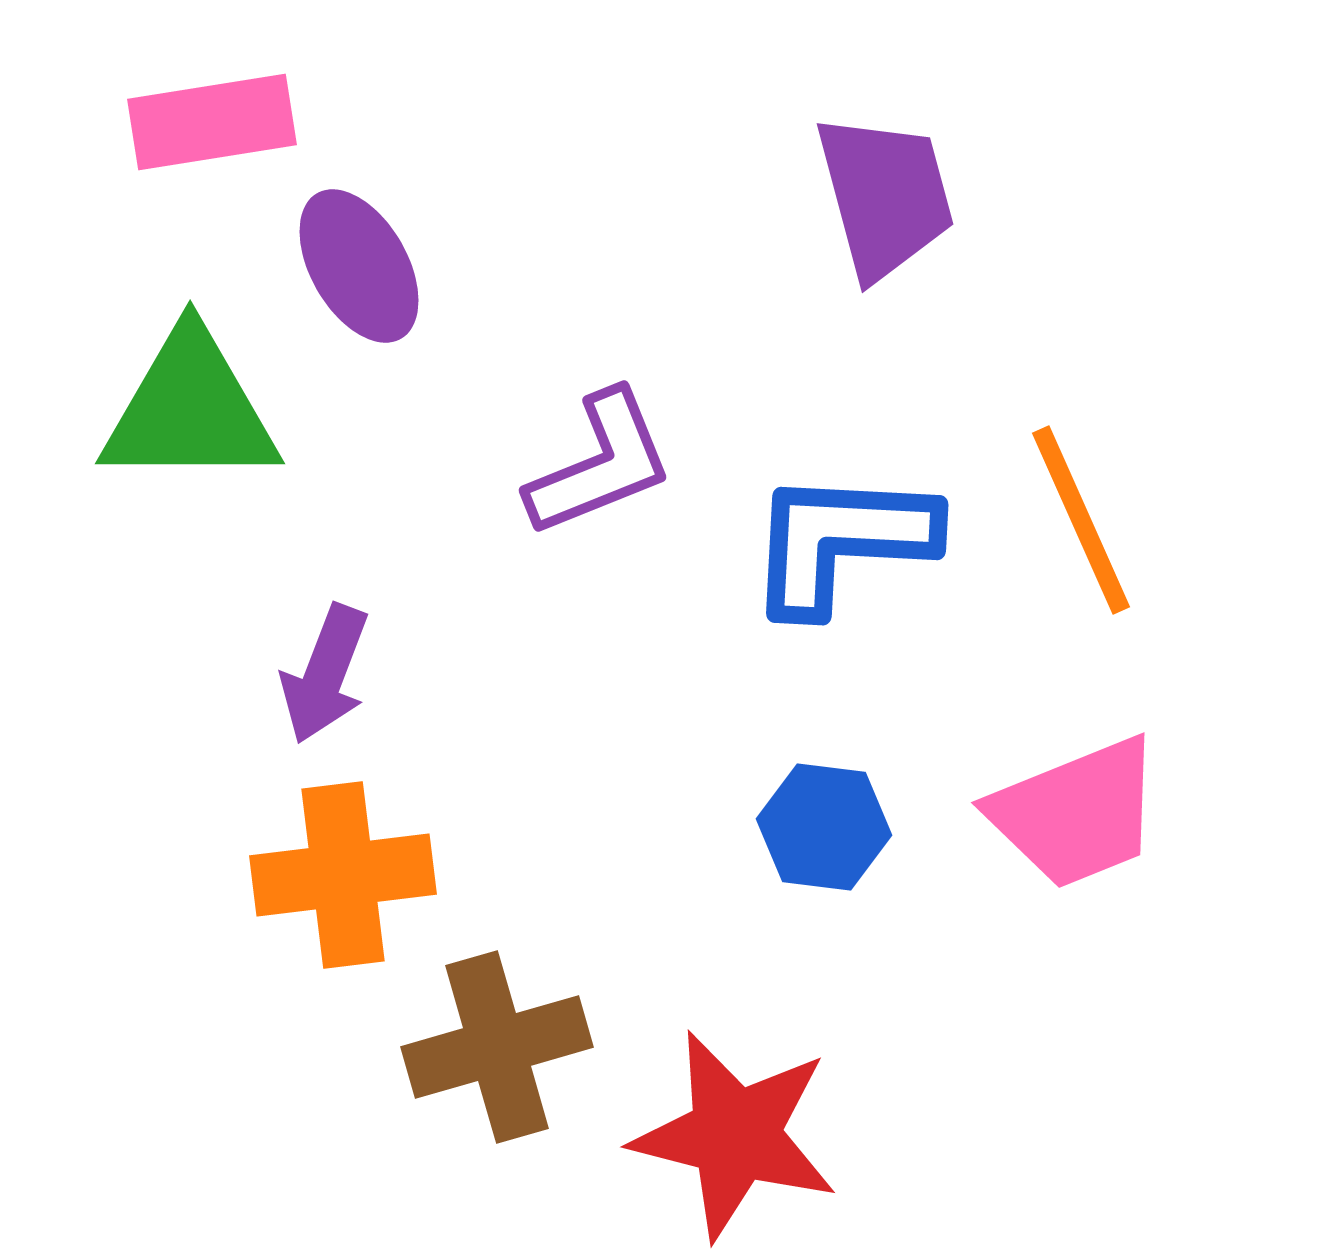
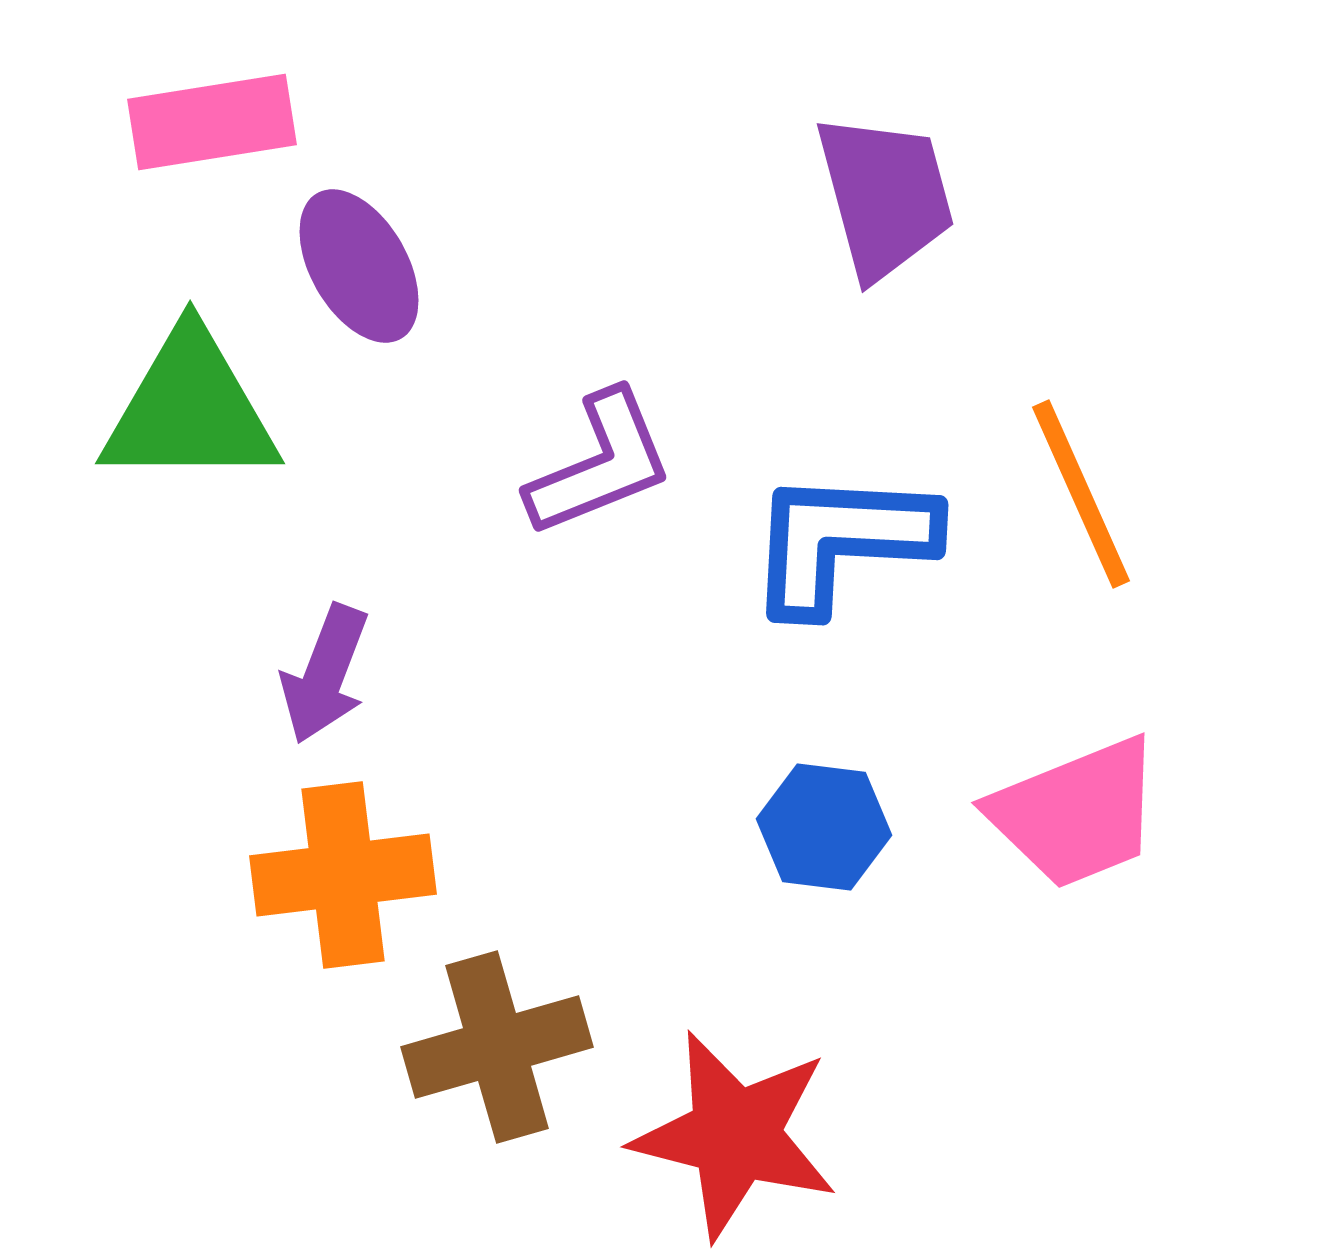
orange line: moved 26 px up
